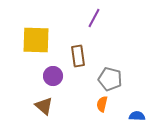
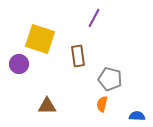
yellow square: moved 4 px right, 1 px up; rotated 16 degrees clockwise
purple circle: moved 34 px left, 12 px up
brown triangle: moved 3 px right; rotated 42 degrees counterclockwise
